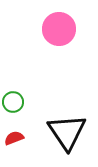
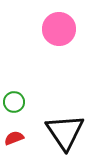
green circle: moved 1 px right
black triangle: moved 2 px left
